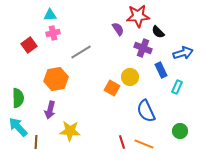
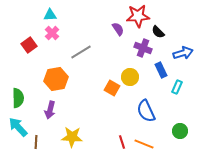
pink cross: moved 1 px left; rotated 32 degrees counterclockwise
yellow star: moved 2 px right, 6 px down
